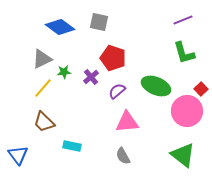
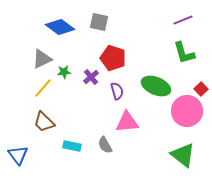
purple semicircle: rotated 114 degrees clockwise
gray semicircle: moved 18 px left, 11 px up
